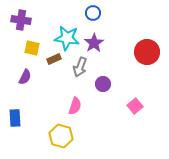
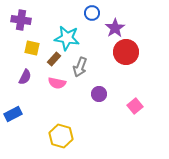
blue circle: moved 1 px left
purple star: moved 21 px right, 15 px up
red circle: moved 21 px left
brown rectangle: rotated 24 degrees counterclockwise
purple circle: moved 4 px left, 10 px down
pink semicircle: moved 18 px left, 23 px up; rotated 84 degrees clockwise
blue rectangle: moved 2 px left, 4 px up; rotated 66 degrees clockwise
